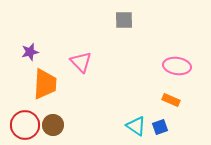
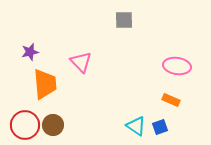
orange trapezoid: rotated 8 degrees counterclockwise
